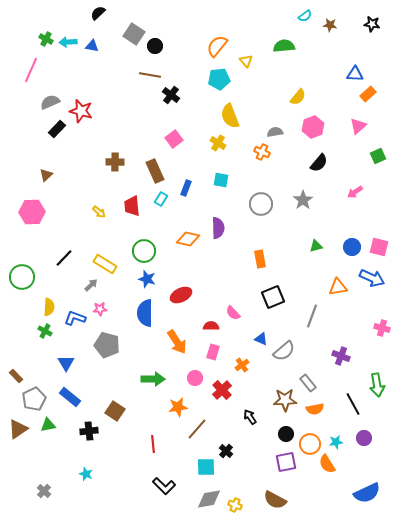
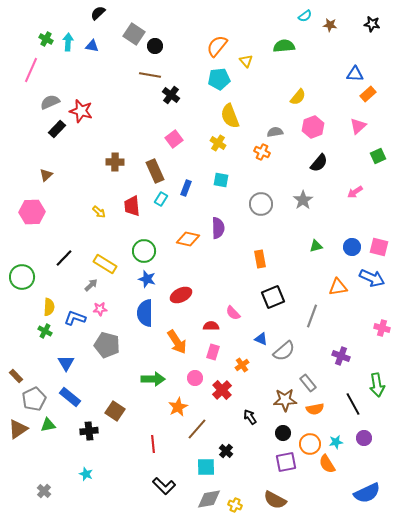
cyan arrow at (68, 42): rotated 96 degrees clockwise
orange star at (178, 407): rotated 18 degrees counterclockwise
black circle at (286, 434): moved 3 px left, 1 px up
